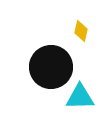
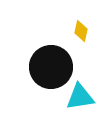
cyan triangle: rotated 8 degrees counterclockwise
